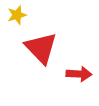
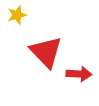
red triangle: moved 5 px right, 4 px down
